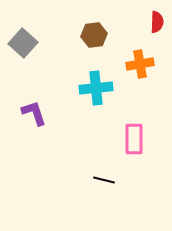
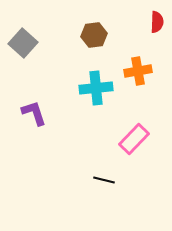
orange cross: moved 2 px left, 7 px down
pink rectangle: rotated 44 degrees clockwise
